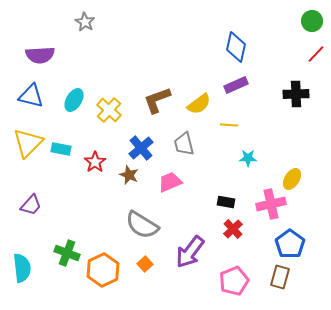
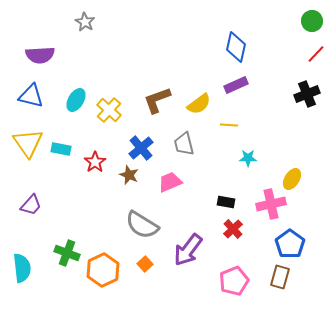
black cross: moved 11 px right; rotated 20 degrees counterclockwise
cyan ellipse: moved 2 px right
yellow triangle: rotated 20 degrees counterclockwise
purple arrow: moved 2 px left, 2 px up
